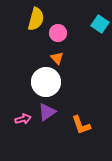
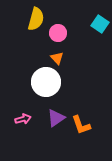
purple triangle: moved 9 px right, 6 px down
